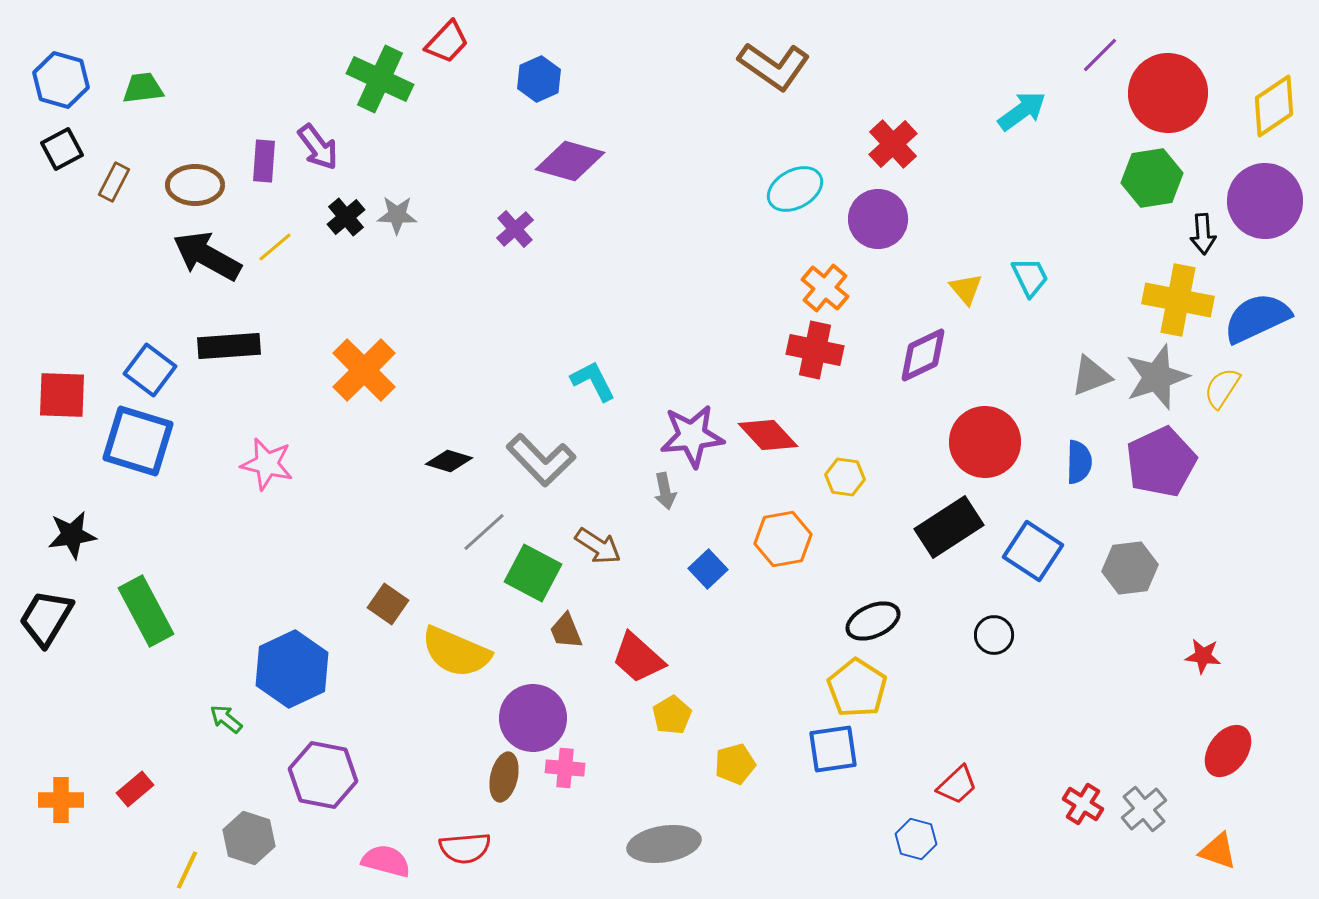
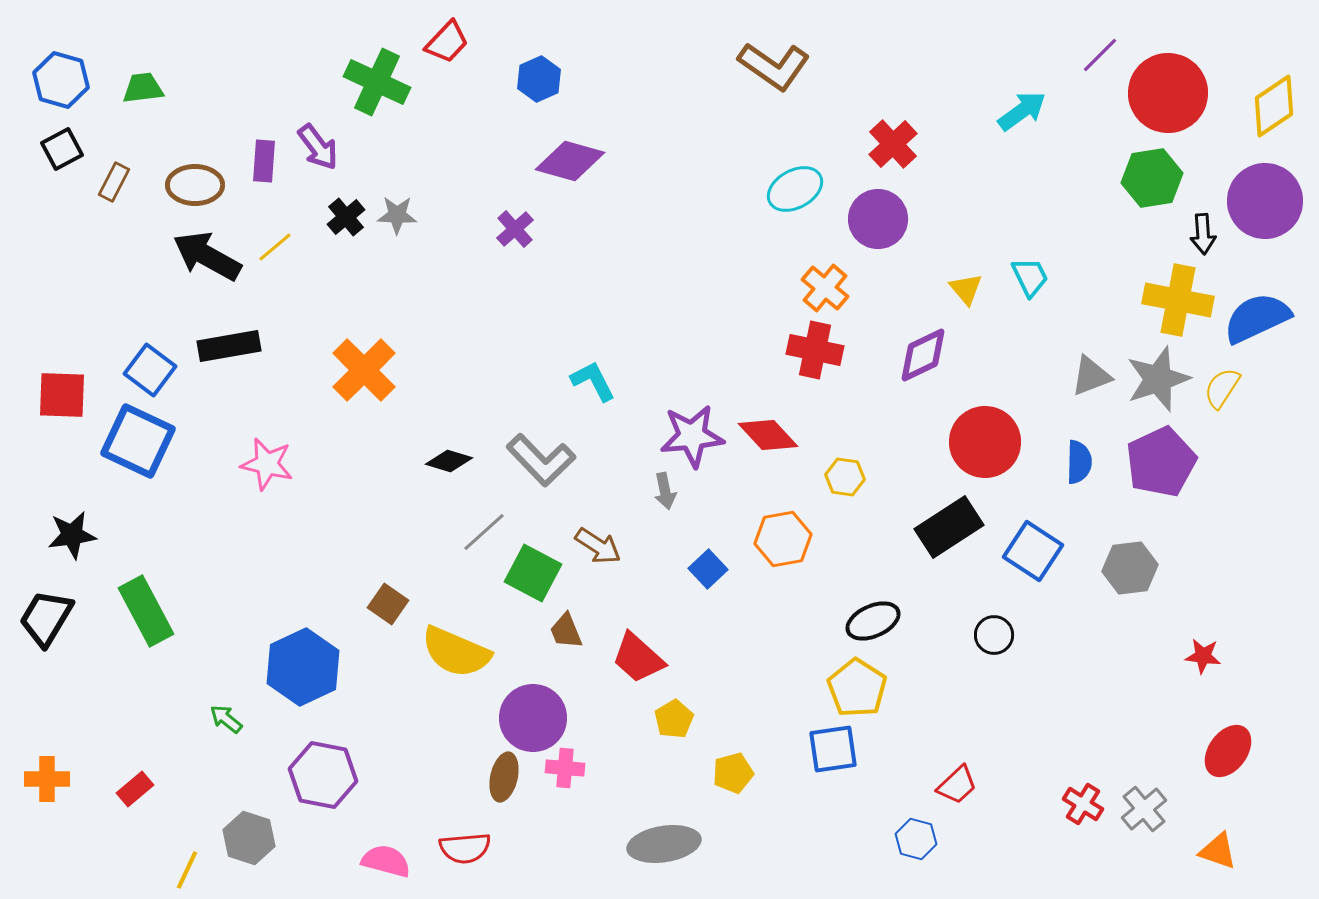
green cross at (380, 79): moved 3 px left, 3 px down
black rectangle at (229, 346): rotated 6 degrees counterclockwise
gray star at (1157, 377): moved 1 px right, 2 px down
blue square at (138, 441): rotated 8 degrees clockwise
blue hexagon at (292, 669): moved 11 px right, 2 px up
yellow pentagon at (672, 715): moved 2 px right, 4 px down
yellow pentagon at (735, 764): moved 2 px left, 9 px down
orange cross at (61, 800): moved 14 px left, 21 px up
